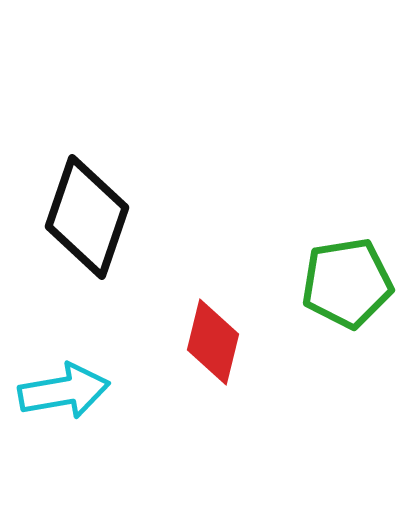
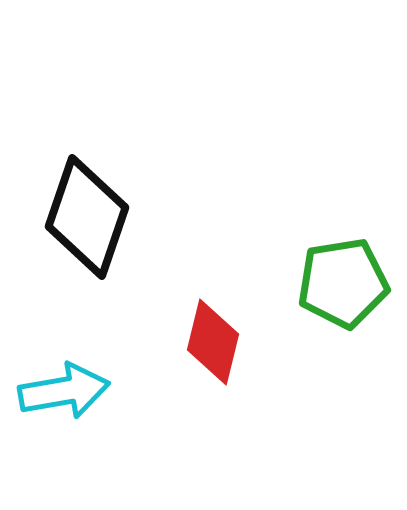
green pentagon: moved 4 px left
